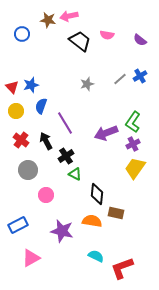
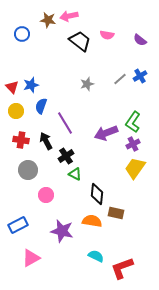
red cross: rotated 28 degrees counterclockwise
